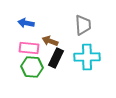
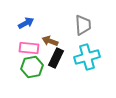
blue arrow: rotated 140 degrees clockwise
cyan cross: rotated 15 degrees counterclockwise
green hexagon: rotated 15 degrees counterclockwise
